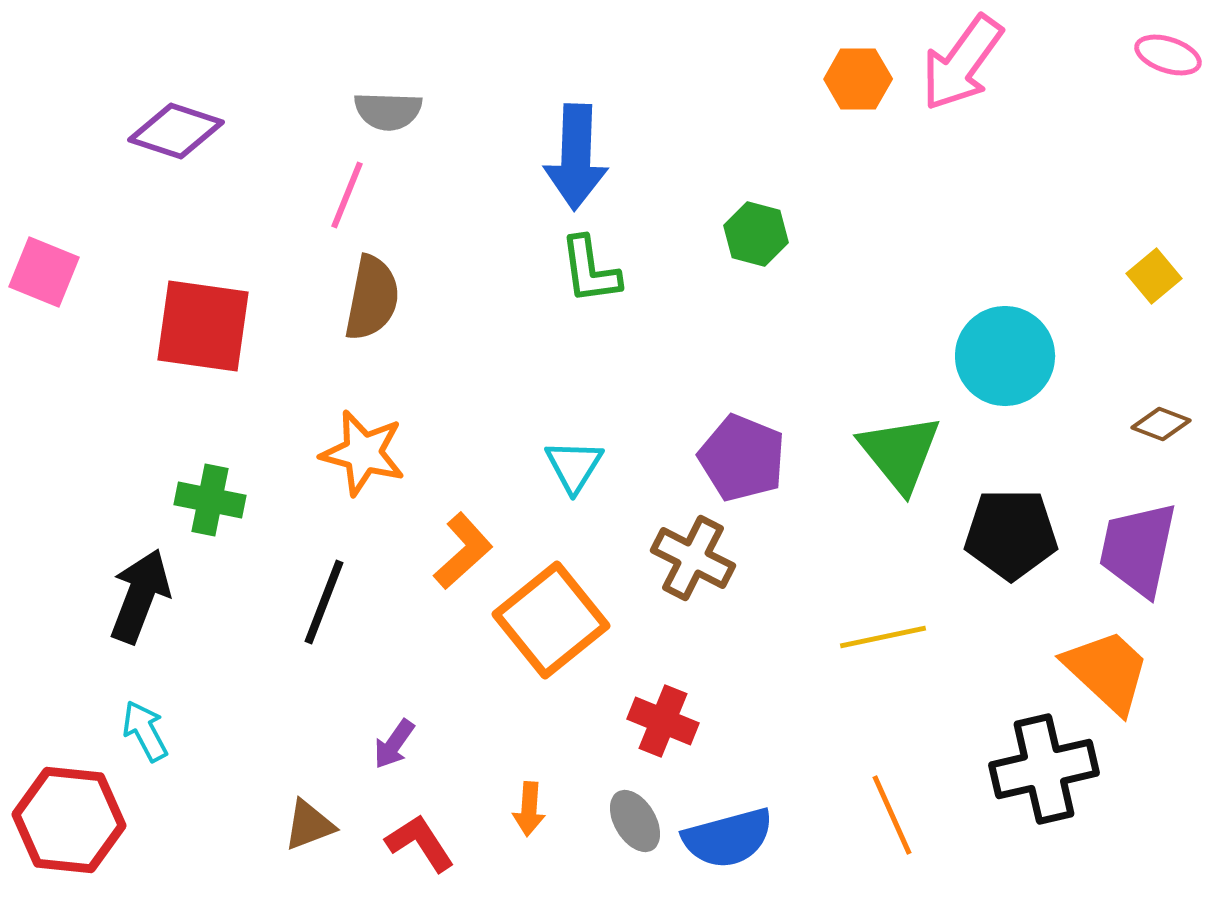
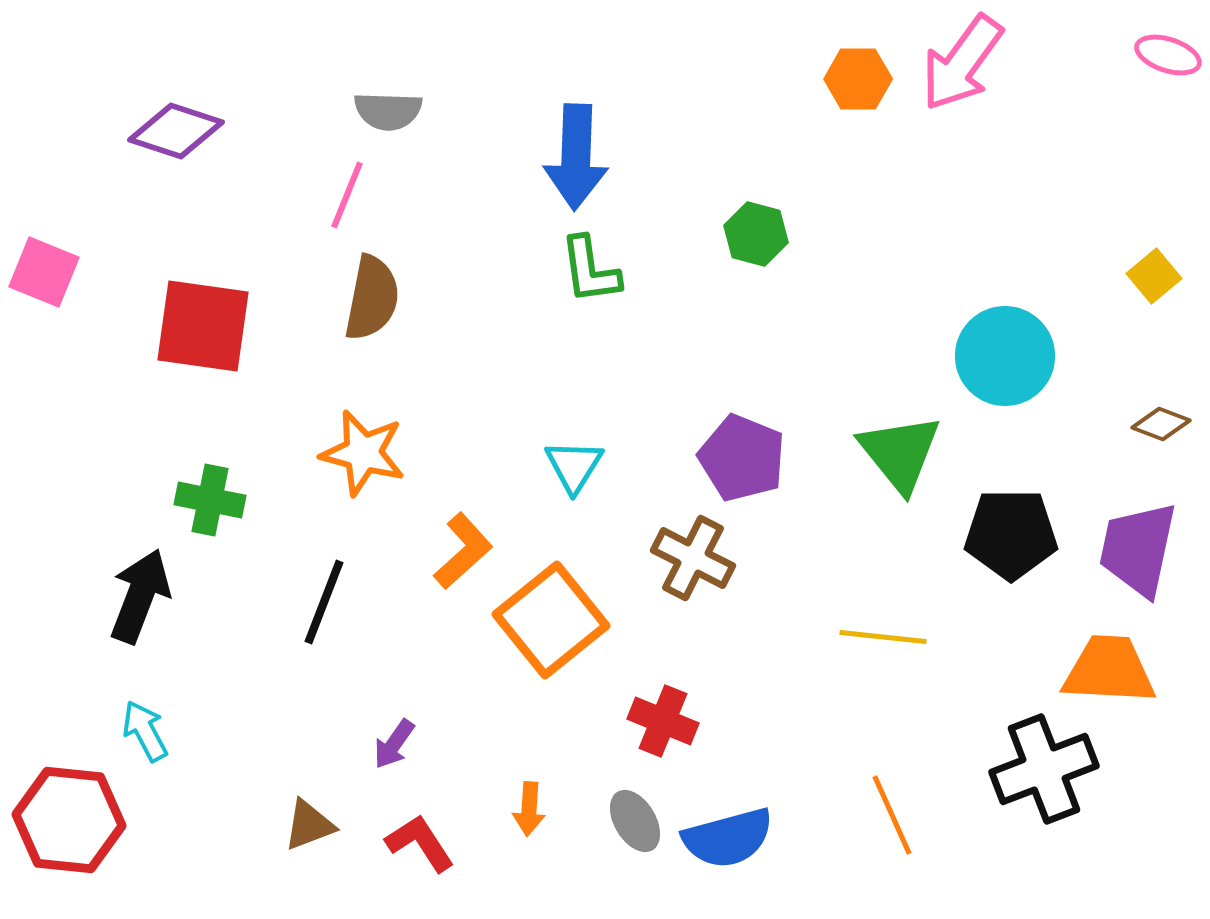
yellow line: rotated 18 degrees clockwise
orange trapezoid: moved 2 px right, 1 px up; rotated 40 degrees counterclockwise
black cross: rotated 8 degrees counterclockwise
